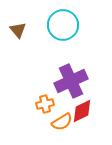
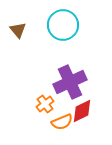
purple cross: moved 1 px left, 1 px down
orange cross: rotated 24 degrees counterclockwise
orange semicircle: rotated 10 degrees clockwise
